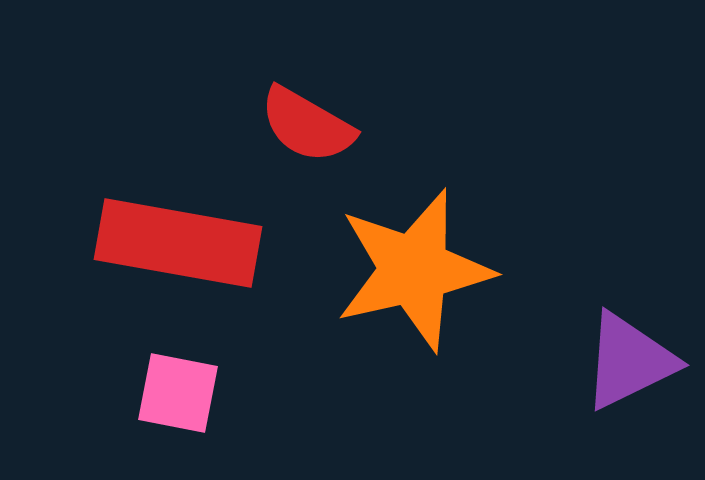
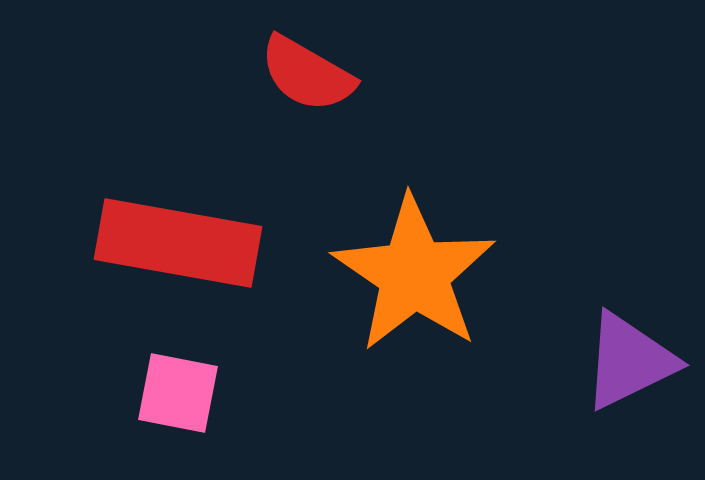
red semicircle: moved 51 px up
orange star: moved 4 px down; rotated 25 degrees counterclockwise
